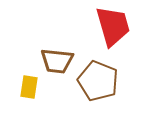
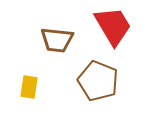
red trapezoid: rotated 15 degrees counterclockwise
brown trapezoid: moved 21 px up
